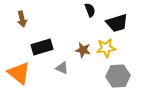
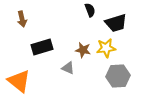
black trapezoid: moved 1 px left
gray triangle: moved 6 px right
orange triangle: moved 8 px down
